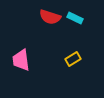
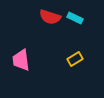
yellow rectangle: moved 2 px right
